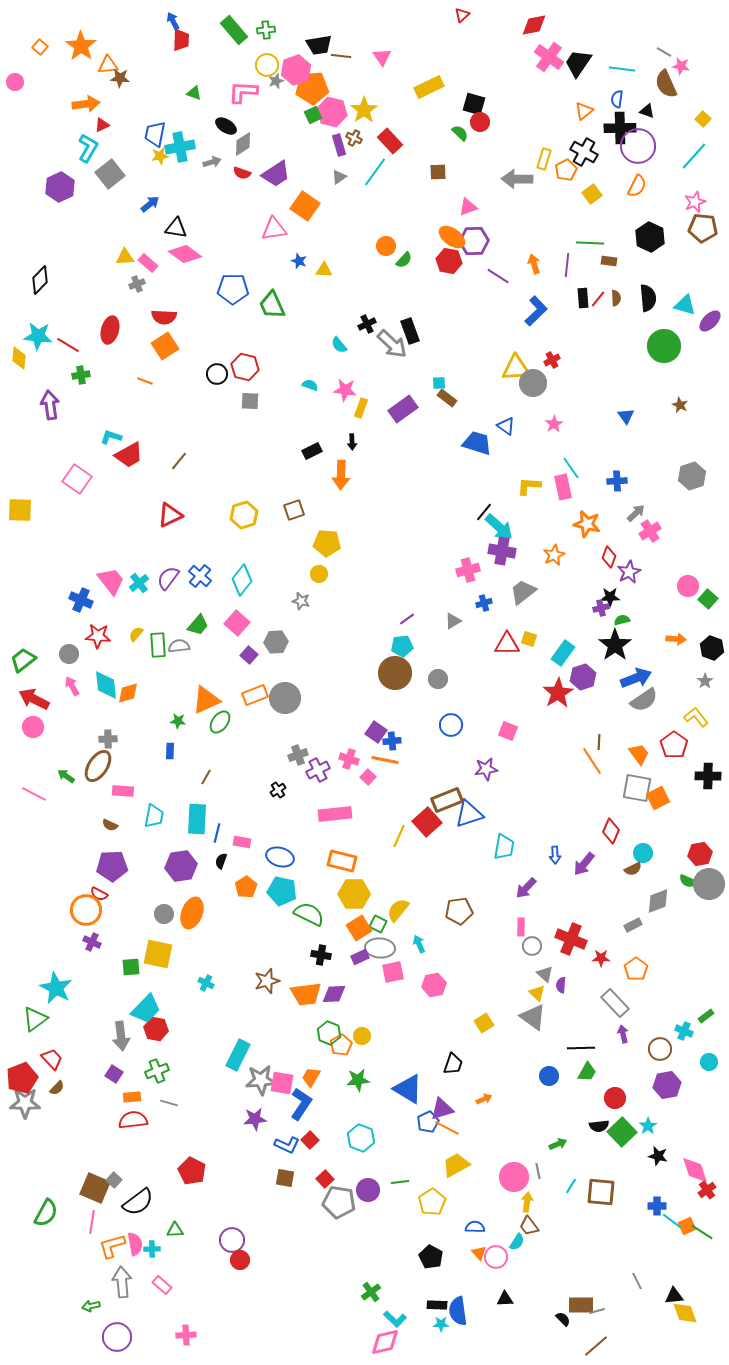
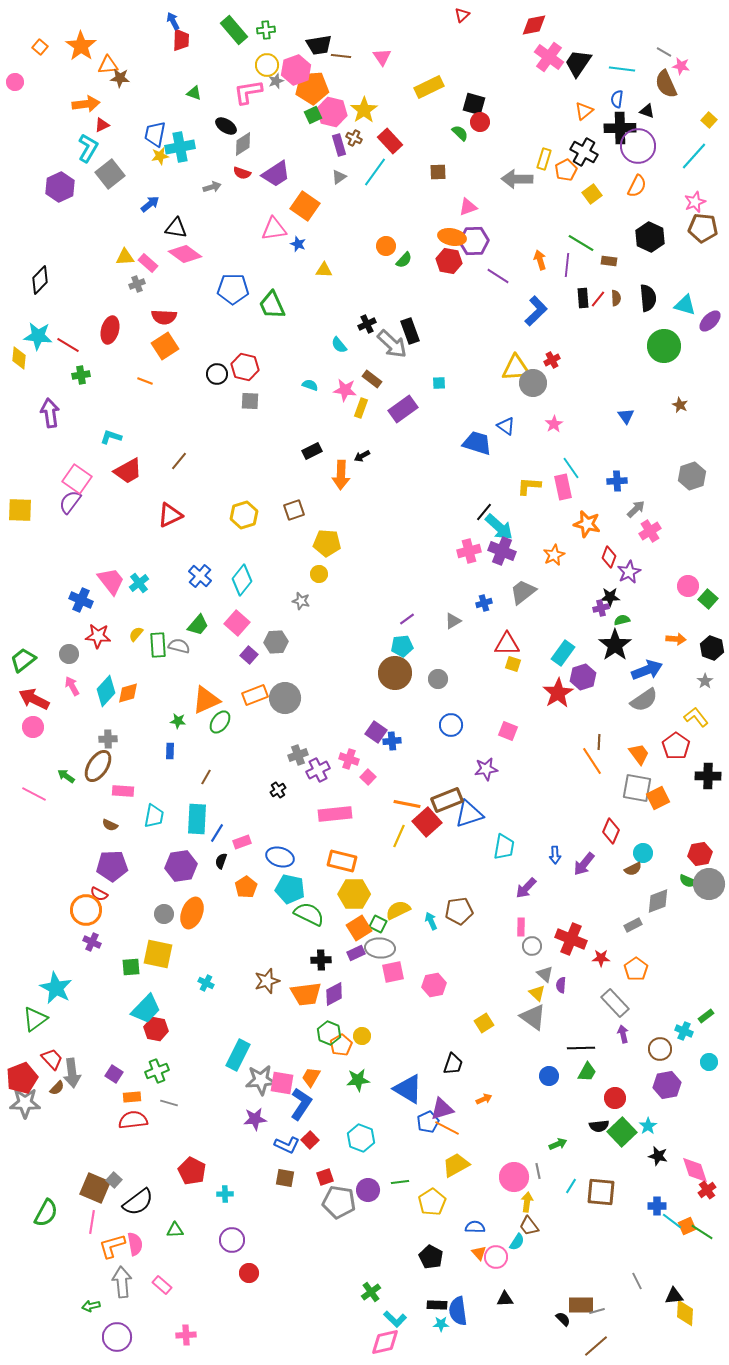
pink L-shape at (243, 92): moved 5 px right; rotated 12 degrees counterclockwise
yellow square at (703, 119): moved 6 px right, 1 px down
gray arrow at (212, 162): moved 25 px down
orange ellipse at (452, 237): rotated 24 degrees counterclockwise
green line at (590, 243): moved 9 px left; rotated 28 degrees clockwise
blue star at (299, 261): moved 1 px left, 17 px up
orange arrow at (534, 264): moved 6 px right, 4 px up
brown rectangle at (447, 398): moved 75 px left, 19 px up
purple arrow at (50, 405): moved 8 px down
black arrow at (352, 442): moved 10 px right, 14 px down; rotated 63 degrees clockwise
red trapezoid at (129, 455): moved 1 px left, 16 px down
gray arrow at (636, 513): moved 4 px up
purple cross at (502, 551): rotated 12 degrees clockwise
pink cross at (468, 570): moved 1 px right, 19 px up
purple semicircle at (168, 578): moved 98 px left, 76 px up
yellow square at (529, 639): moved 16 px left, 25 px down
gray semicircle at (179, 646): rotated 20 degrees clockwise
blue arrow at (636, 678): moved 11 px right, 8 px up
cyan diamond at (106, 685): moved 6 px down; rotated 48 degrees clockwise
red pentagon at (674, 745): moved 2 px right, 1 px down
orange line at (385, 760): moved 22 px right, 44 px down
blue line at (217, 833): rotated 18 degrees clockwise
pink rectangle at (242, 842): rotated 30 degrees counterclockwise
cyan pentagon at (282, 891): moved 8 px right, 2 px up
yellow semicircle at (398, 910): rotated 25 degrees clockwise
cyan arrow at (419, 944): moved 12 px right, 23 px up
black cross at (321, 955): moved 5 px down; rotated 12 degrees counterclockwise
purple rectangle at (360, 957): moved 4 px left, 4 px up
purple diamond at (334, 994): rotated 25 degrees counterclockwise
gray arrow at (121, 1036): moved 49 px left, 37 px down
red square at (325, 1179): moved 2 px up; rotated 24 degrees clockwise
cyan cross at (152, 1249): moved 73 px right, 55 px up
red circle at (240, 1260): moved 9 px right, 13 px down
yellow diamond at (685, 1313): rotated 24 degrees clockwise
